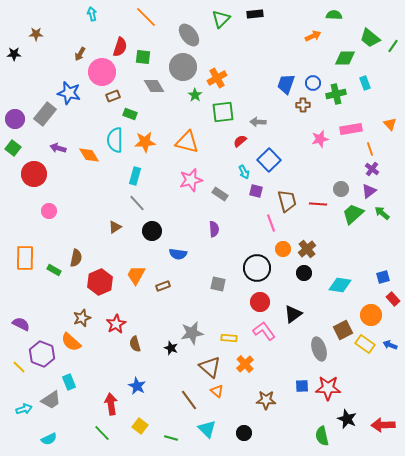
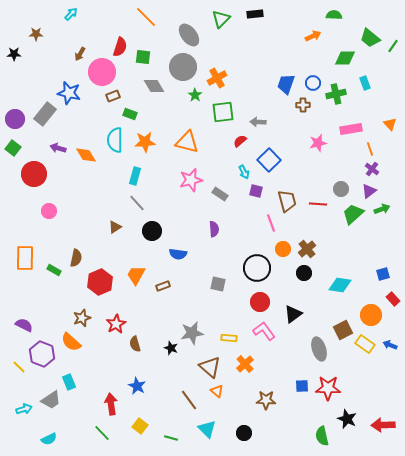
cyan arrow at (92, 14): moved 21 px left; rotated 56 degrees clockwise
pink star at (320, 139): moved 2 px left, 4 px down
orange diamond at (89, 155): moved 3 px left
green arrow at (382, 213): moved 4 px up; rotated 119 degrees clockwise
blue square at (383, 277): moved 3 px up
purple semicircle at (21, 324): moved 3 px right, 1 px down
